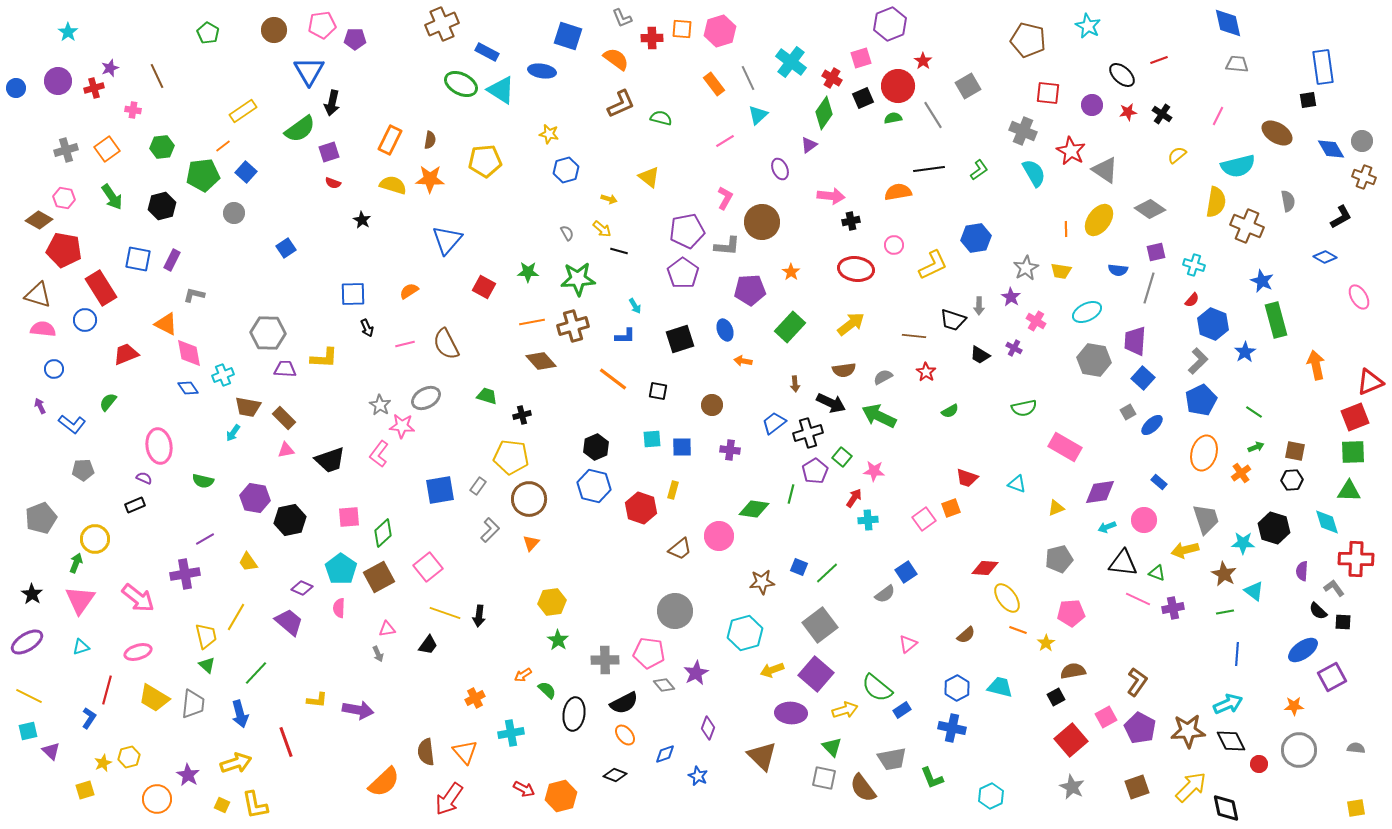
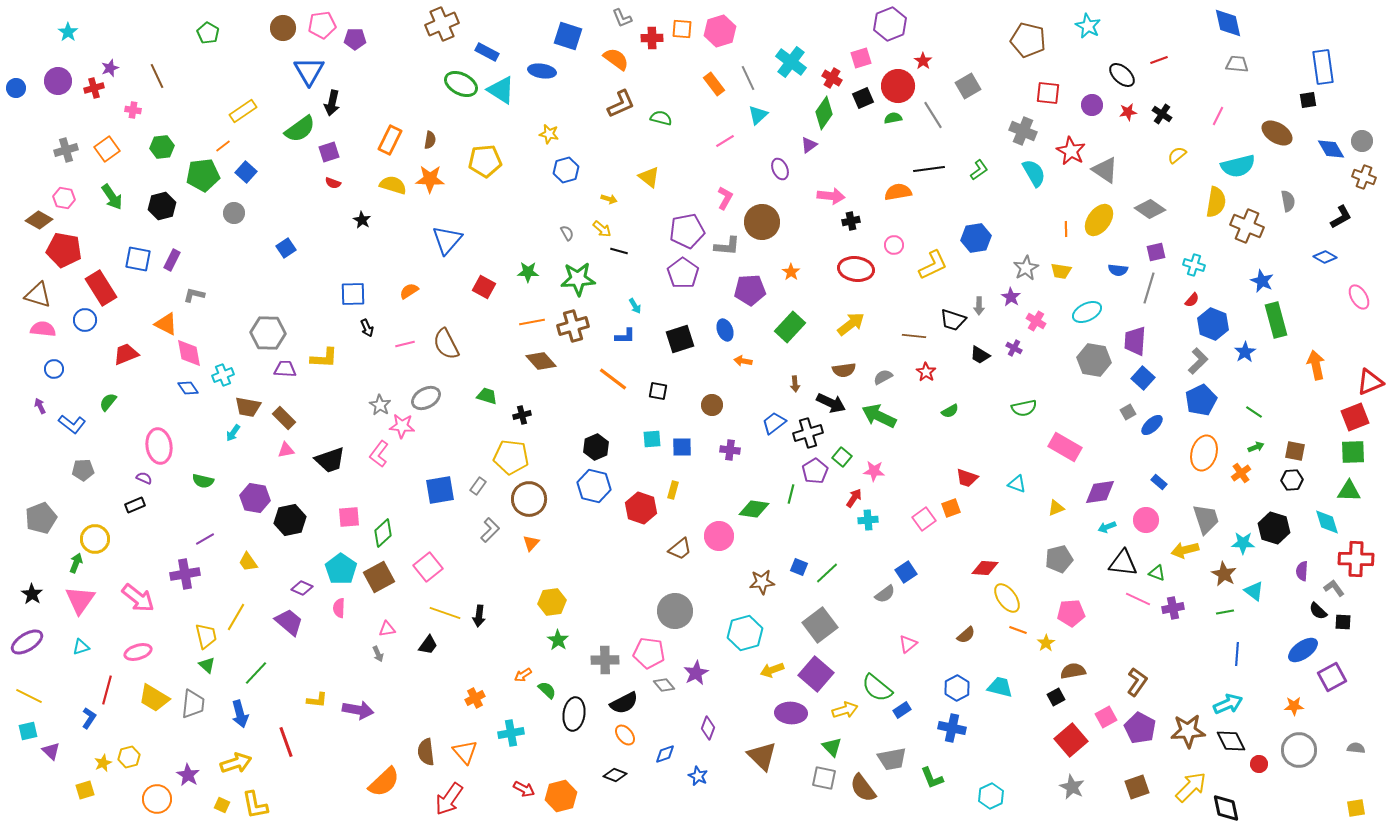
brown circle at (274, 30): moved 9 px right, 2 px up
pink circle at (1144, 520): moved 2 px right
